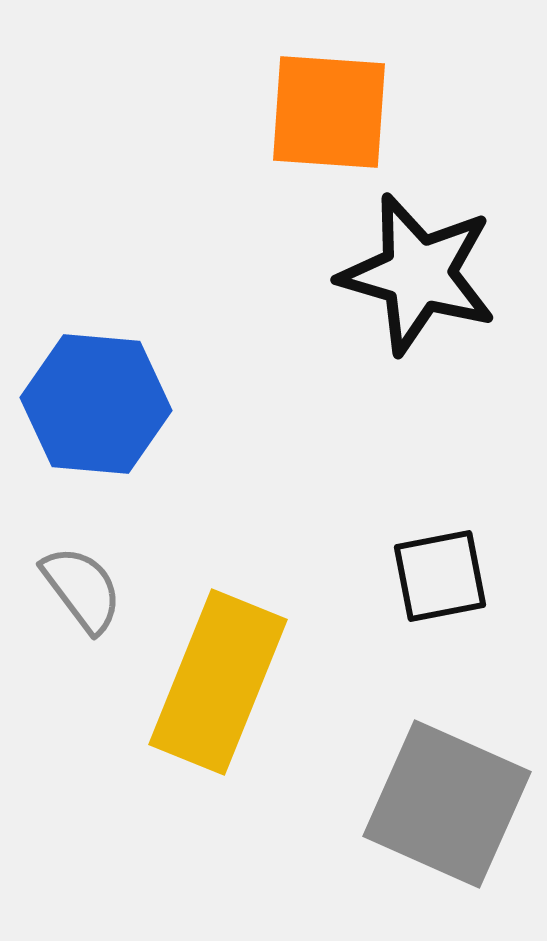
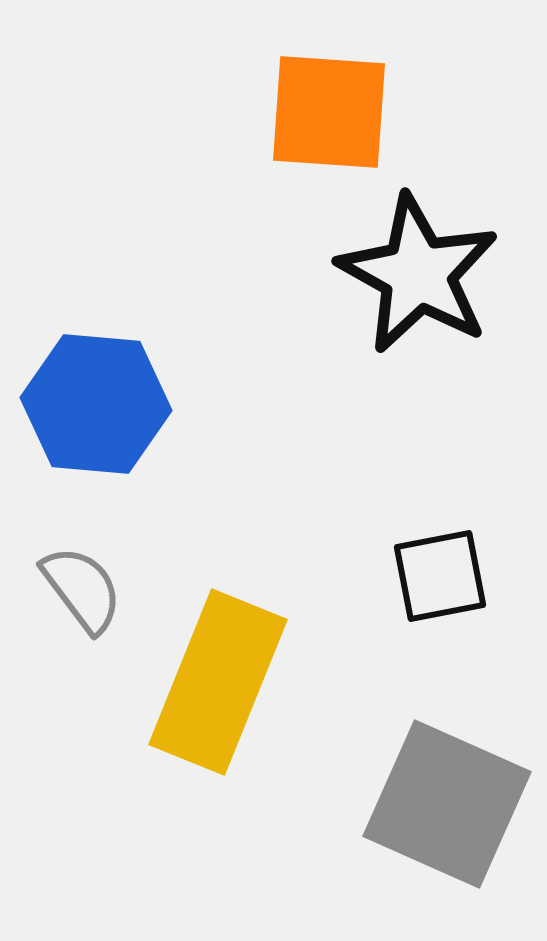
black star: rotated 13 degrees clockwise
